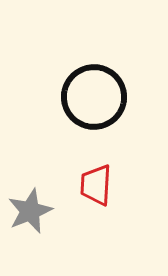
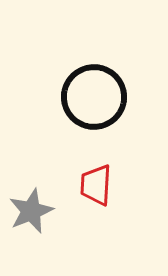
gray star: moved 1 px right
